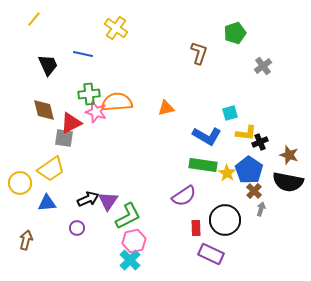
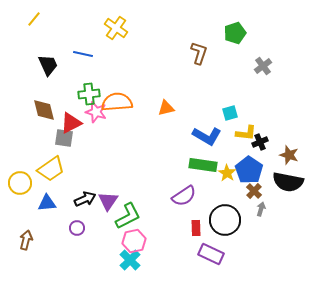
black arrow: moved 3 px left
